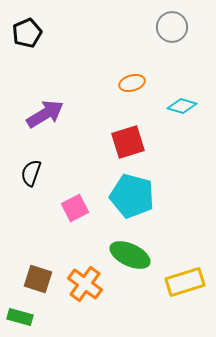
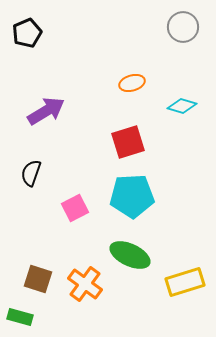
gray circle: moved 11 px right
purple arrow: moved 1 px right, 3 px up
cyan pentagon: rotated 18 degrees counterclockwise
